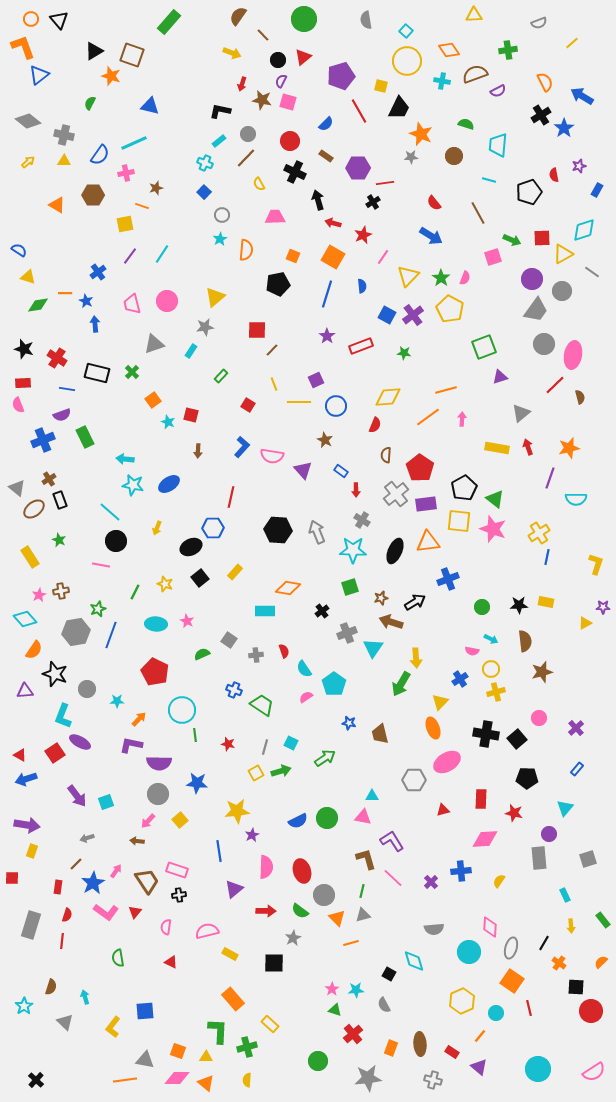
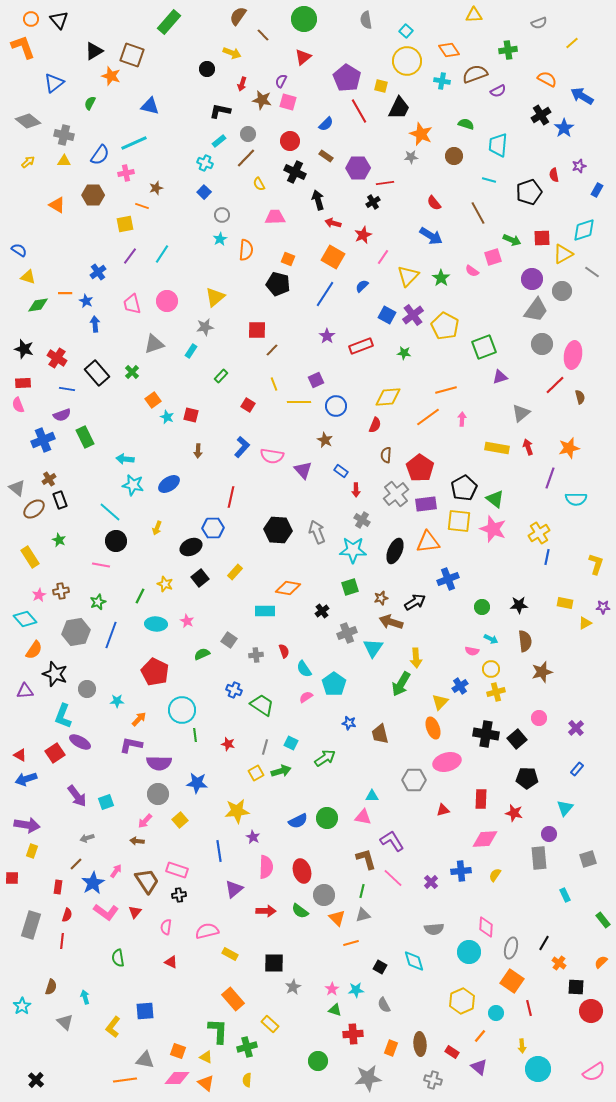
black circle at (278, 60): moved 71 px left, 9 px down
blue triangle at (39, 75): moved 15 px right, 8 px down
purple pentagon at (341, 76): moved 6 px right, 2 px down; rotated 24 degrees counterclockwise
orange semicircle at (545, 82): moved 2 px right, 3 px up; rotated 36 degrees counterclockwise
orange square at (293, 256): moved 5 px left, 3 px down
pink semicircle at (465, 278): moved 7 px right, 7 px up; rotated 104 degrees clockwise
black pentagon at (278, 284): rotated 25 degrees clockwise
blue semicircle at (362, 286): rotated 128 degrees counterclockwise
blue line at (327, 294): moved 2 px left; rotated 16 degrees clockwise
yellow pentagon at (450, 309): moved 5 px left, 17 px down
gray circle at (544, 344): moved 2 px left
black rectangle at (97, 373): rotated 35 degrees clockwise
cyan star at (168, 422): moved 1 px left, 5 px up
green line at (135, 592): moved 5 px right, 4 px down
yellow rectangle at (546, 602): moved 19 px right, 1 px down
green star at (98, 609): moved 7 px up
blue cross at (460, 679): moved 7 px down
pink ellipse at (447, 762): rotated 16 degrees clockwise
pink arrow at (148, 821): moved 3 px left
purple star at (252, 835): moved 1 px right, 2 px down; rotated 16 degrees counterclockwise
yellow semicircle at (499, 881): moved 4 px left, 6 px up
yellow arrow at (571, 926): moved 49 px left, 120 px down
pink diamond at (490, 927): moved 4 px left
gray star at (293, 938): moved 49 px down
black square at (389, 974): moved 9 px left, 7 px up
cyan star at (24, 1006): moved 2 px left
red cross at (353, 1034): rotated 36 degrees clockwise
yellow triangle at (206, 1057): rotated 24 degrees clockwise
